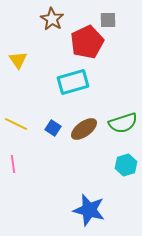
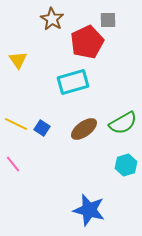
green semicircle: rotated 12 degrees counterclockwise
blue square: moved 11 px left
pink line: rotated 30 degrees counterclockwise
